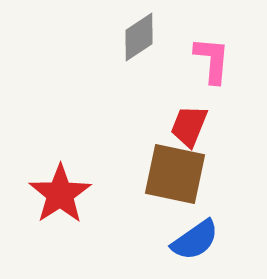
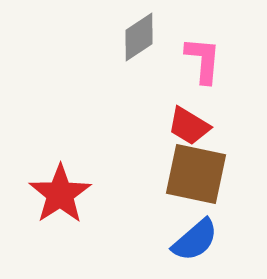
pink L-shape: moved 9 px left
red trapezoid: rotated 81 degrees counterclockwise
brown square: moved 21 px right
blue semicircle: rotated 6 degrees counterclockwise
